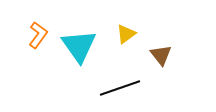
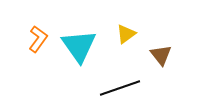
orange L-shape: moved 4 px down
